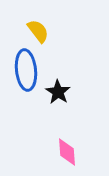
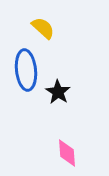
yellow semicircle: moved 5 px right, 3 px up; rotated 10 degrees counterclockwise
pink diamond: moved 1 px down
